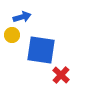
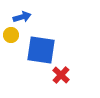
yellow circle: moved 1 px left
